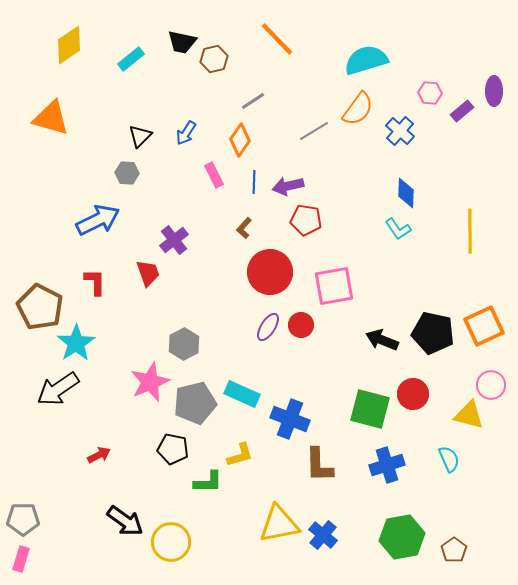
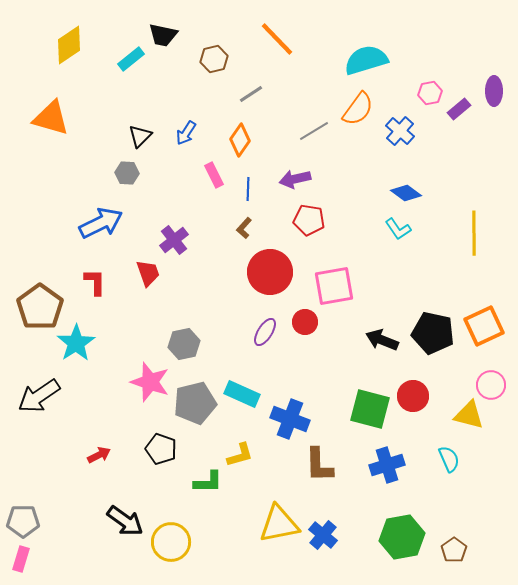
black trapezoid at (182, 42): moved 19 px left, 7 px up
pink hexagon at (430, 93): rotated 15 degrees counterclockwise
gray line at (253, 101): moved 2 px left, 7 px up
purple rectangle at (462, 111): moved 3 px left, 2 px up
blue line at (254, 182): moved 6 px left, 7 px down
purple arrow at (288, 186): moved 7 px right, 7 px up
blue diamond at (406, 193): rotated 56 degrees counterclockwise
blue arrow at (98, 220): moved 3 px right, 3 px down
red pentagon at (306, 220): moved 3 px right
yellow line at (470, 231): moved 4 px right, 2 px down
brown pentagon at (40, 307): rotated 9 degrees clockwise
red circle at (301, 325): moved 4 px right, 3 px up
purple ellipse at (268, 327): moved 3 px left, 5 px down
gray hexagon at (184, 344): rotated 16 degrees clockwise
pink star at (150, 382): rotated 30 degrees counterclockwise
black arrow at (58, 389): moved 19 px left, 7 px down
red circle at (413, 394): moved 2 px down
black pentagon at (173, 449): moved 12 px left; rotated 8 degrees clockwise
gray pentagon at (23, 519): moved 2 px down
